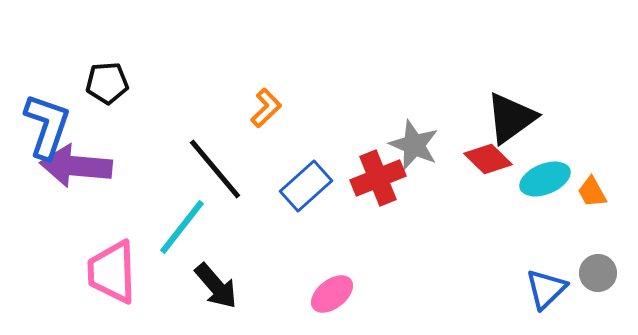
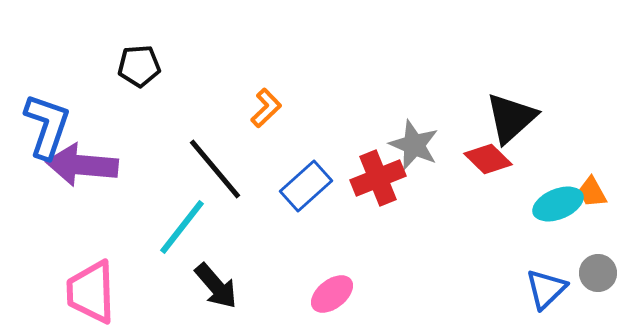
black pentagon: moved 32 px right, 17 px up
black triangle: rotated 6 degrees counterclockwise
purple arrow: moved 6 px right, 1 px up
cyan ellipse: moved 13 px right, 25 px down
pink trapezoid: moved 21 px left, 20 px down
